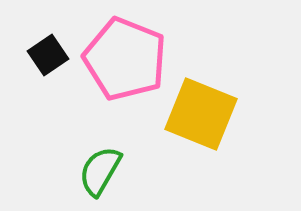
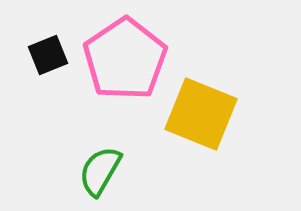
black square: rotated 12 degrees clockwise
pink pentagon: rotated 16 degrees clockwise
